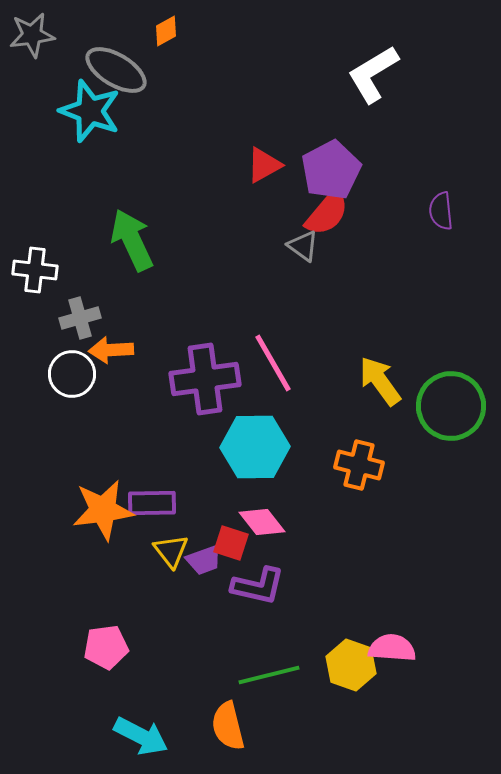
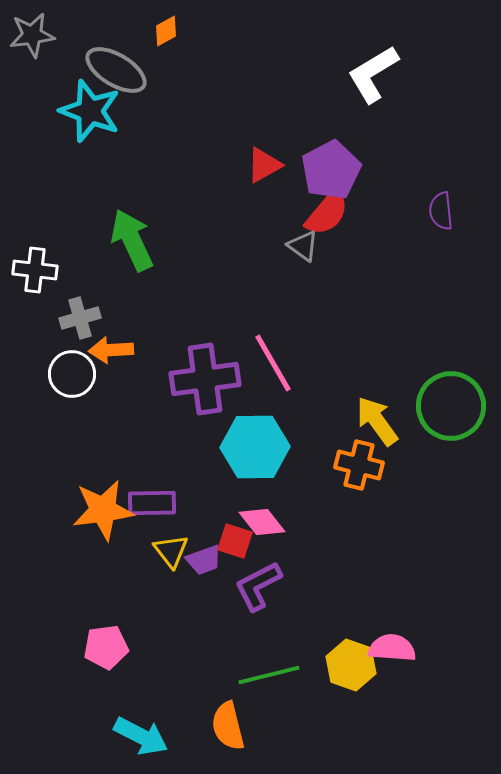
yellow arrow: moved 3 px left, 40 px down
red square: moved 4 px right, 2 px up
purple L-shape: rotated 140 degrees clockwise
